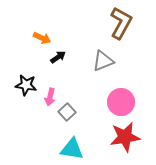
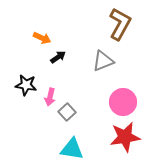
brown L-shape: moved 1 px left, 1 px down
pink circle: moved 2 px right
